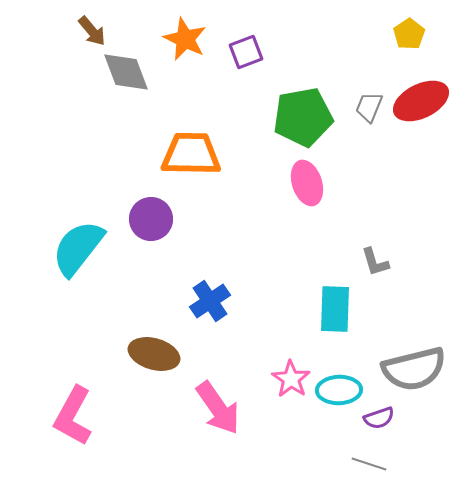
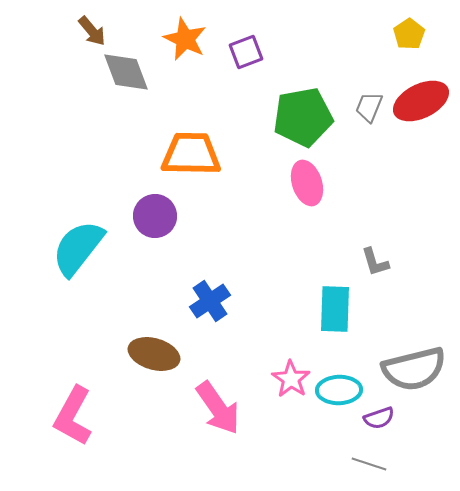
purple circle: moved 4 px right, 3 px up
